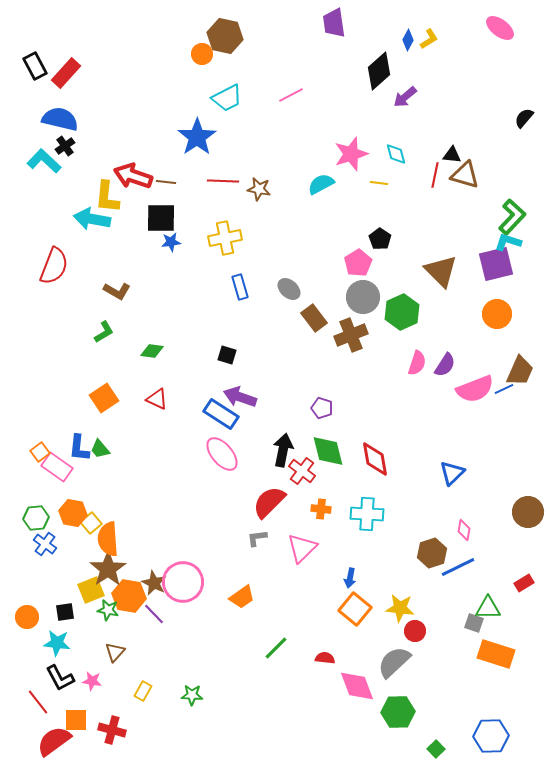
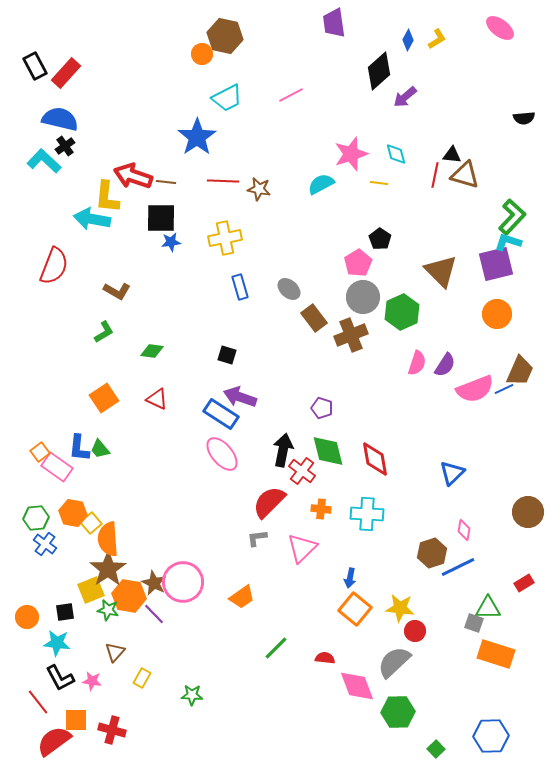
yellow L-shape at (429, 39): moved 8 px right
black semicircle at (524, 118): rotated 135 degrees counterclockwise
yellow rectangle at (143, 691): moved 1 px left, 13 px up
